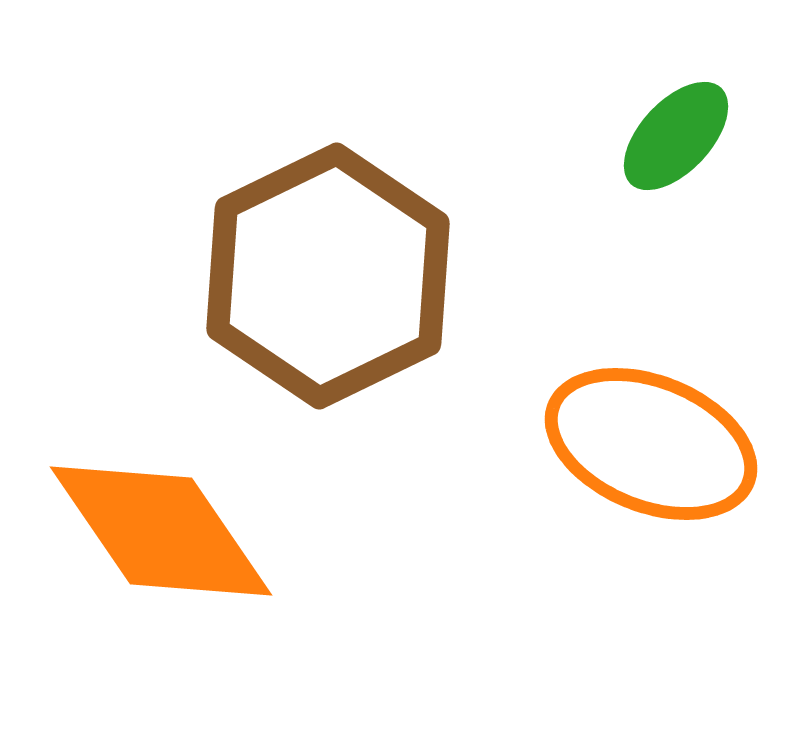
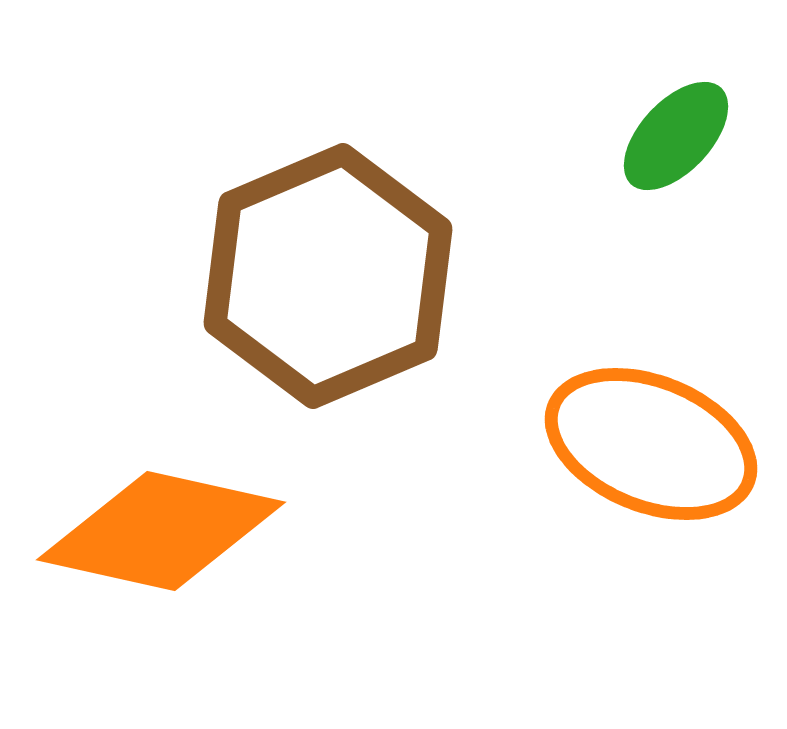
brown hexagon: rotated 3 degrees clockwise
orange diamond: rotated 43 degrees counterclockwise
